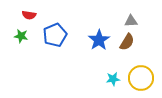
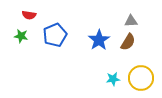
brown semicircle: moved 1 px right
